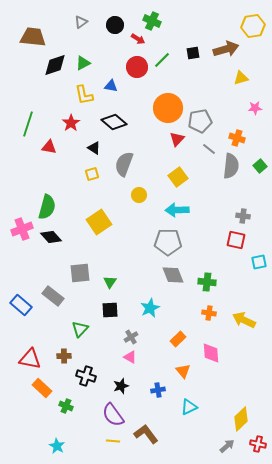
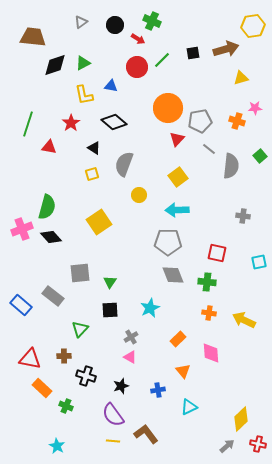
orange cross at (237, 138): moved 17 px up
green square at (260, 166): moved 10 px up
red square at (236, 240): moved 19 px left, 13 px down
